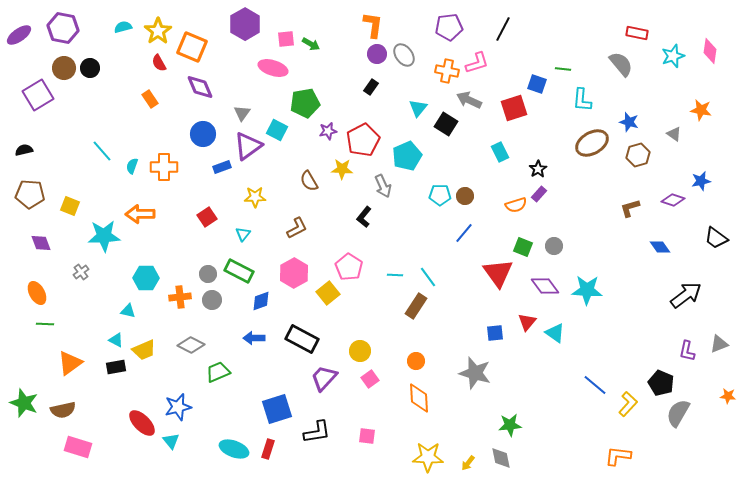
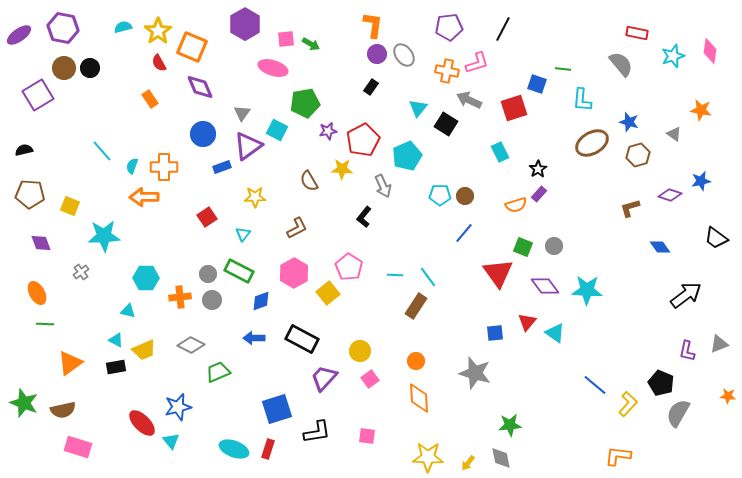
purple diamond at (673, 200): moved 3 px left, 5 px up
orange arrow at (140, 214): moved 4 px right, 17 px up
